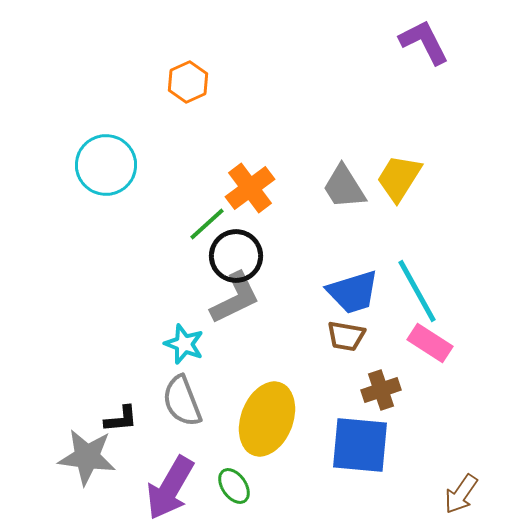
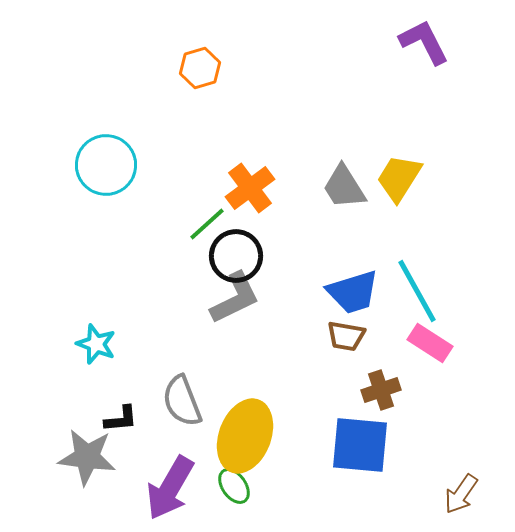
orange hexagon: moved 12 px right, 14 px up; rotated 9 degrees clockwise
cyan star: moved 88 px left
yellow ellipse: moved 22 px left, 17 px down
